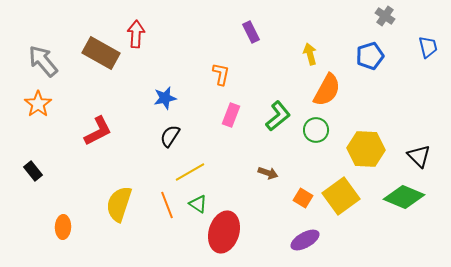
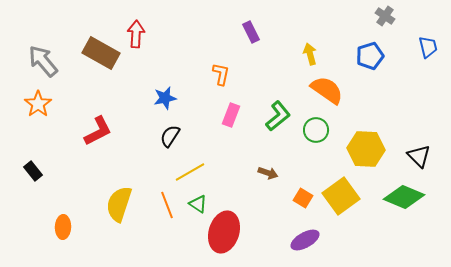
orange semicircle: rotated 84 degrees counterclockwise
